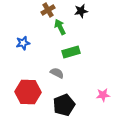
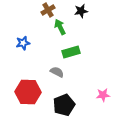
gray semicircle: moved 1 px up
